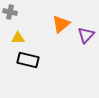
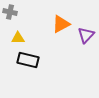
orange triangle: rotated 12 degrees clockwise
